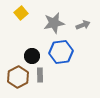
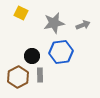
yellow square: rotated 24 degrees counterclockwise
